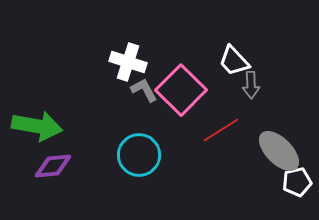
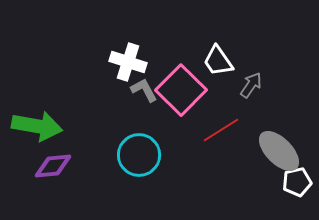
white trapezoid: moved 16 px left; rotated 8 degrees clockwise
gray arrow: rotated 144 degrees counterclockwise
